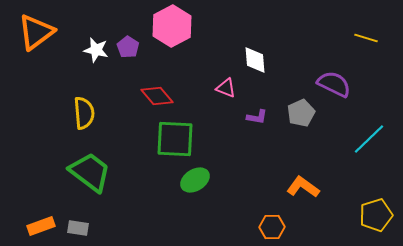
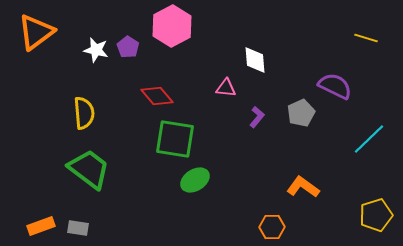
purple semicircle: moved 1 px right, 2 px down
pink triangle: rotated 15 degrees counterclockwise
purple L-shape: rotated 60 degrees counterclockwise
green square: rotated 6 degrees clockwise
green trapezoid: moved 1 px left, 3 px up
